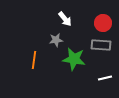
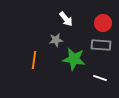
white arrow: moved 1 px right
white line: moved 5 px left; rotated 32 degrees clockwise
